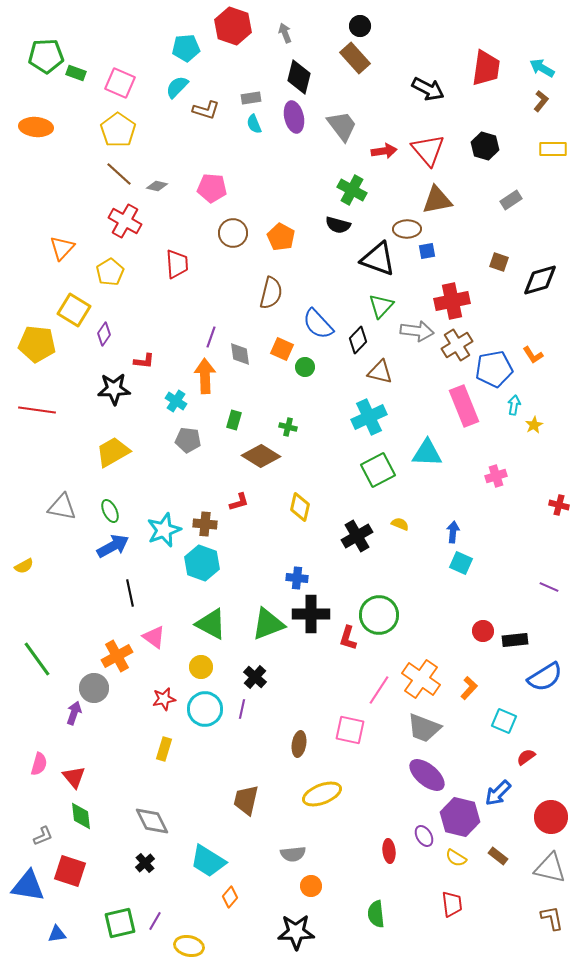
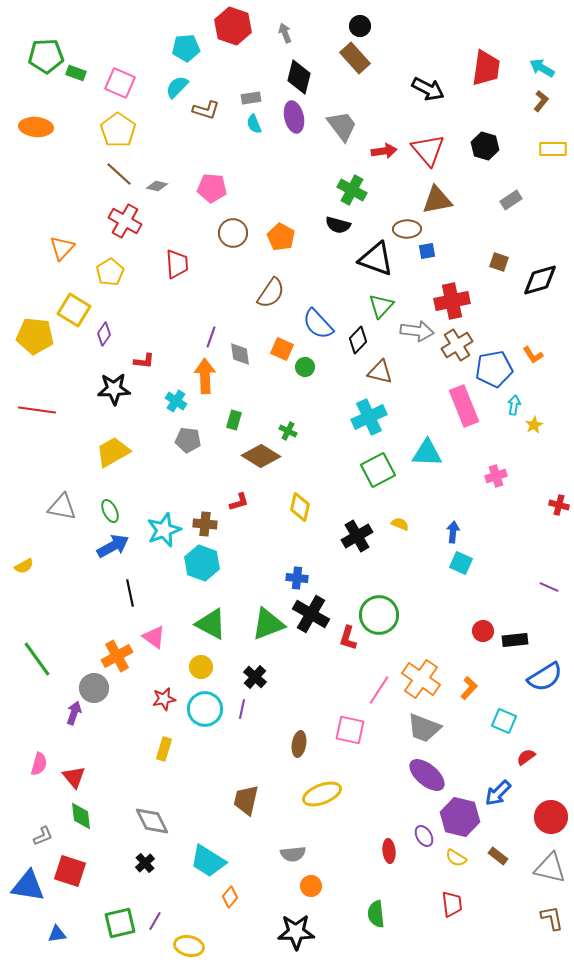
black triangle at (378, 259): moved 2 px left
brown semicircle at (271, 293): rotated 20 degrees clockwise
yellow pentagon at (37, 344): moved 2 px left, 8 px up
green cross at (288, 427): moved 4 px down; rotated 12 degrees clockwise
black cross at (311, 614): rotated 30 degrees clockwise
